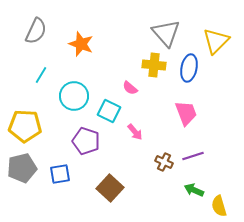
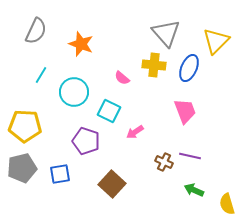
blue ellipse: rotated 12 degrees clockwise
pink semicircle: moved 8 px left, 10 px up
cyan circle: moved 4 px up
pink trapezoid: moved 1 px left, 2 px up
pink arrow: rotated 96 degrees clockwise
purple line: moved 3 px left; rotated 30 degrees clockwise
brown square: moved 2 px right, 4 px up
yellow semicircle: moved 8 px right, 2 px up
